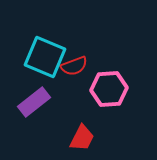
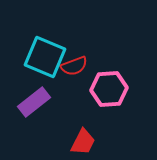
red trapezoid: moved 1 px right, 4 px down
